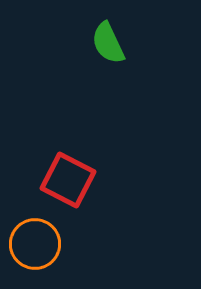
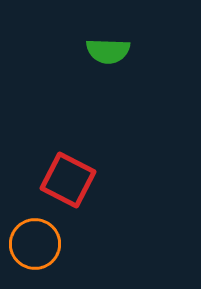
green semicircle: moved 8 px down; rotated 63 degrees counterclockwise
